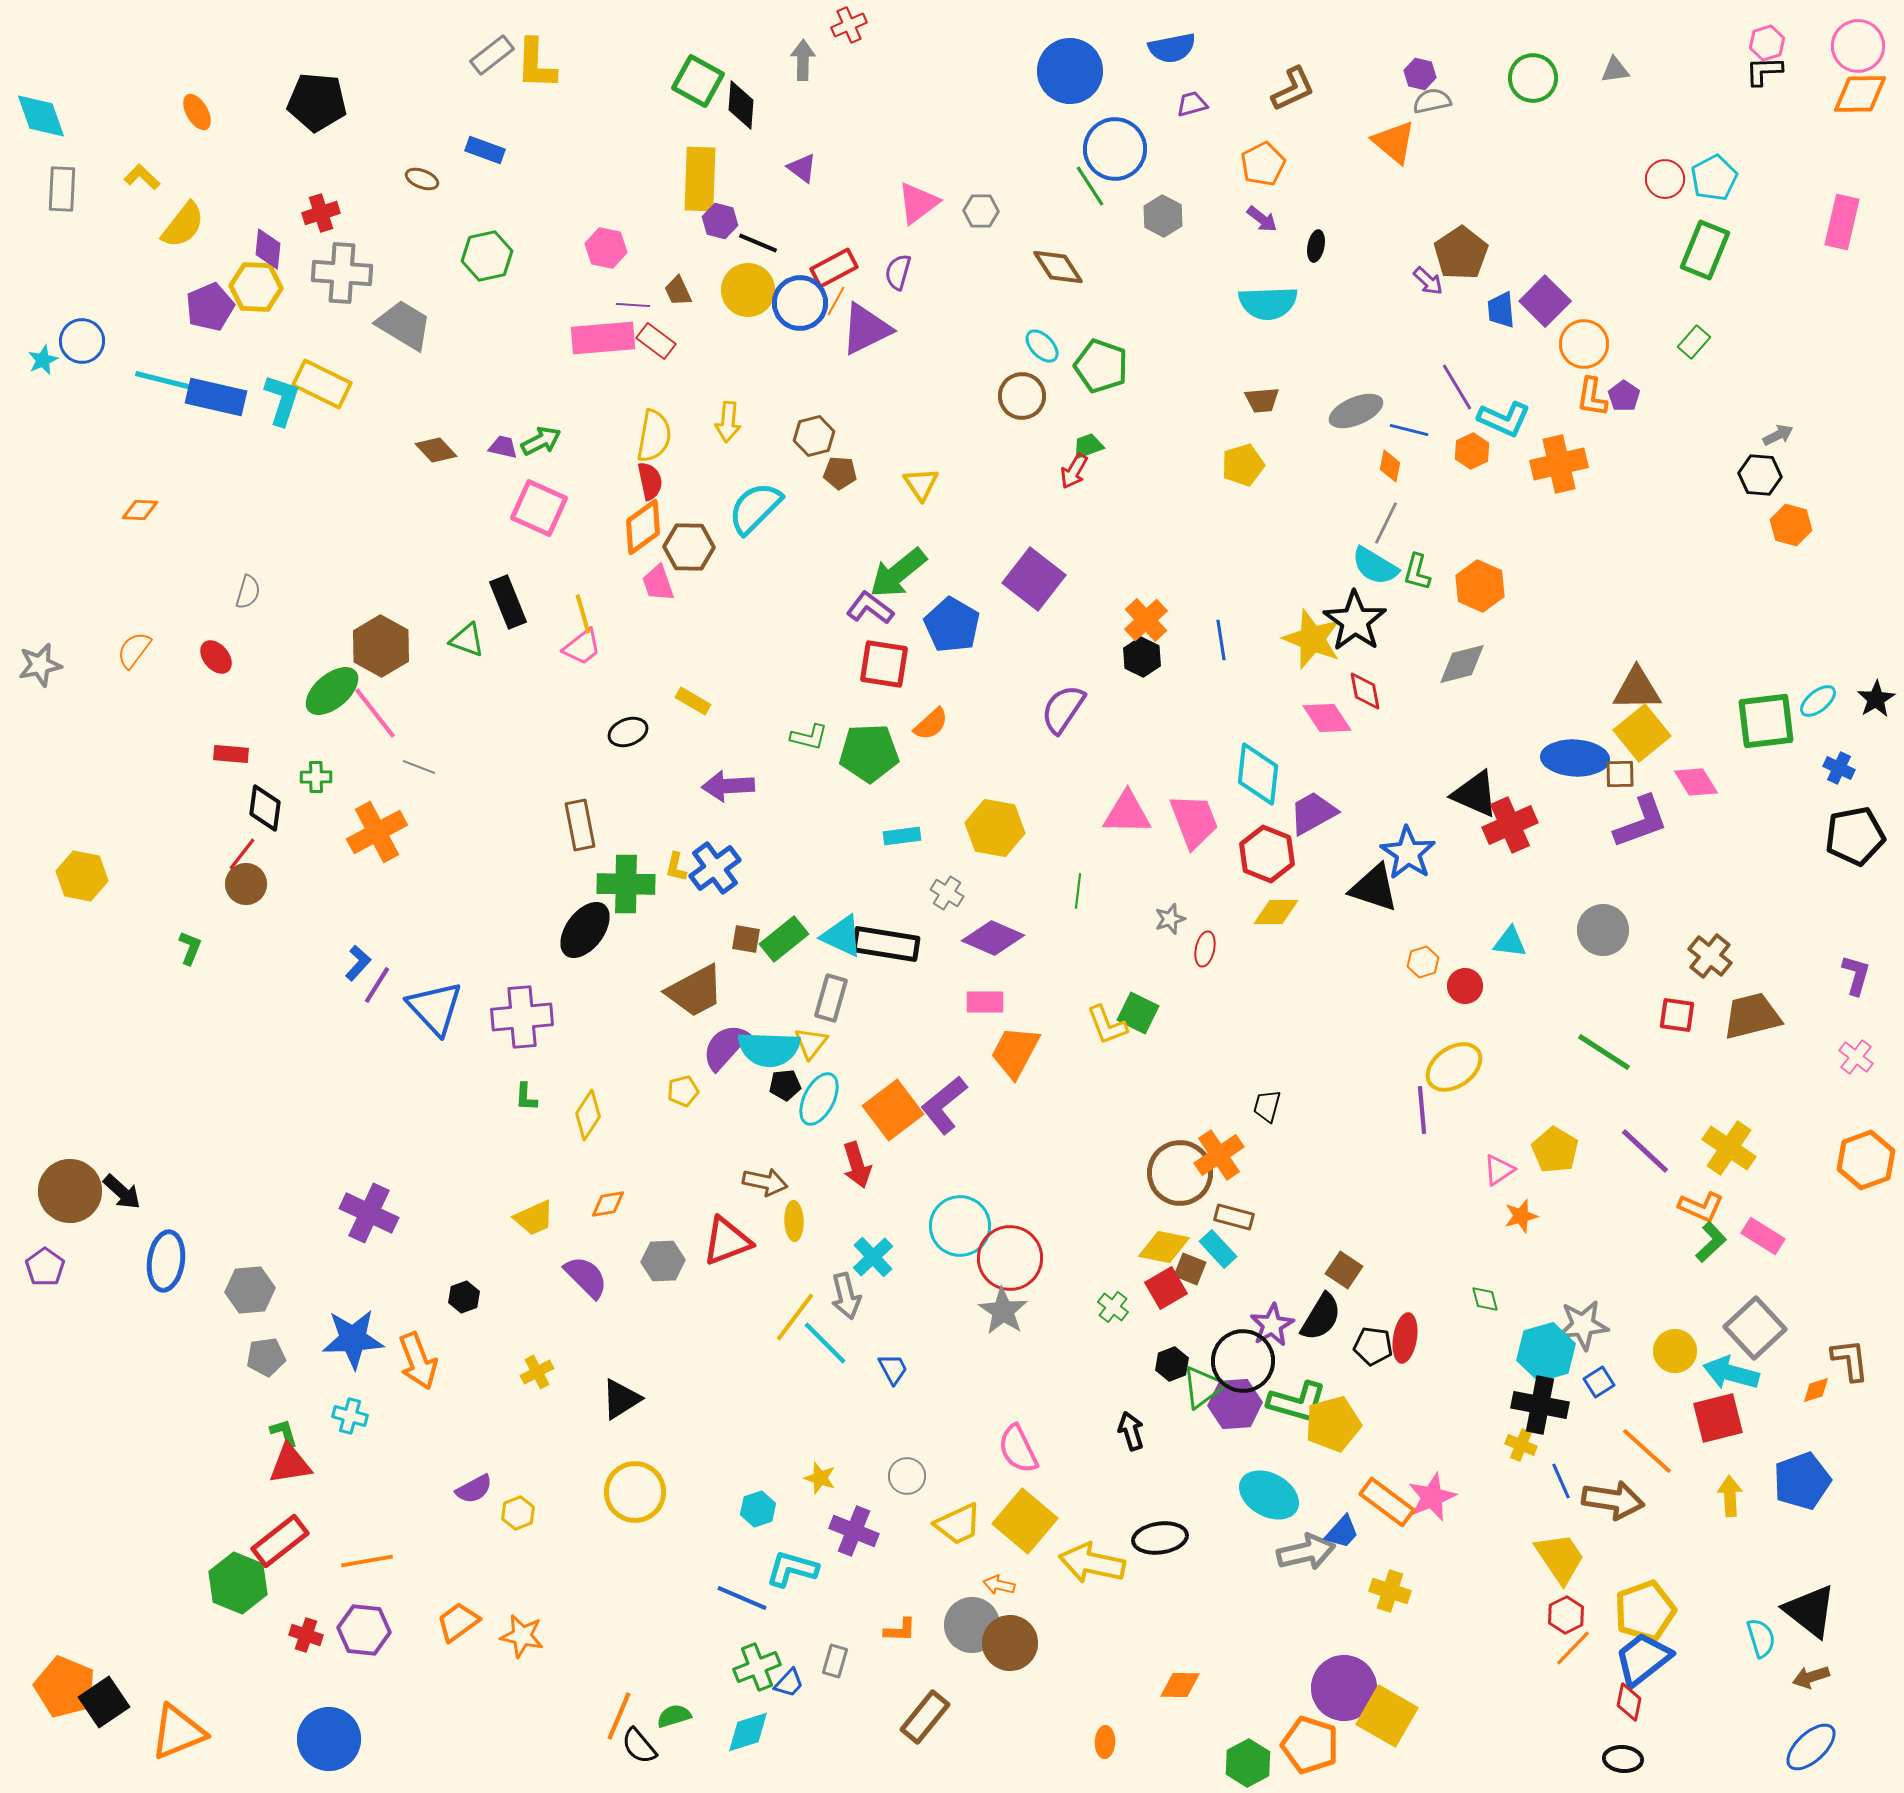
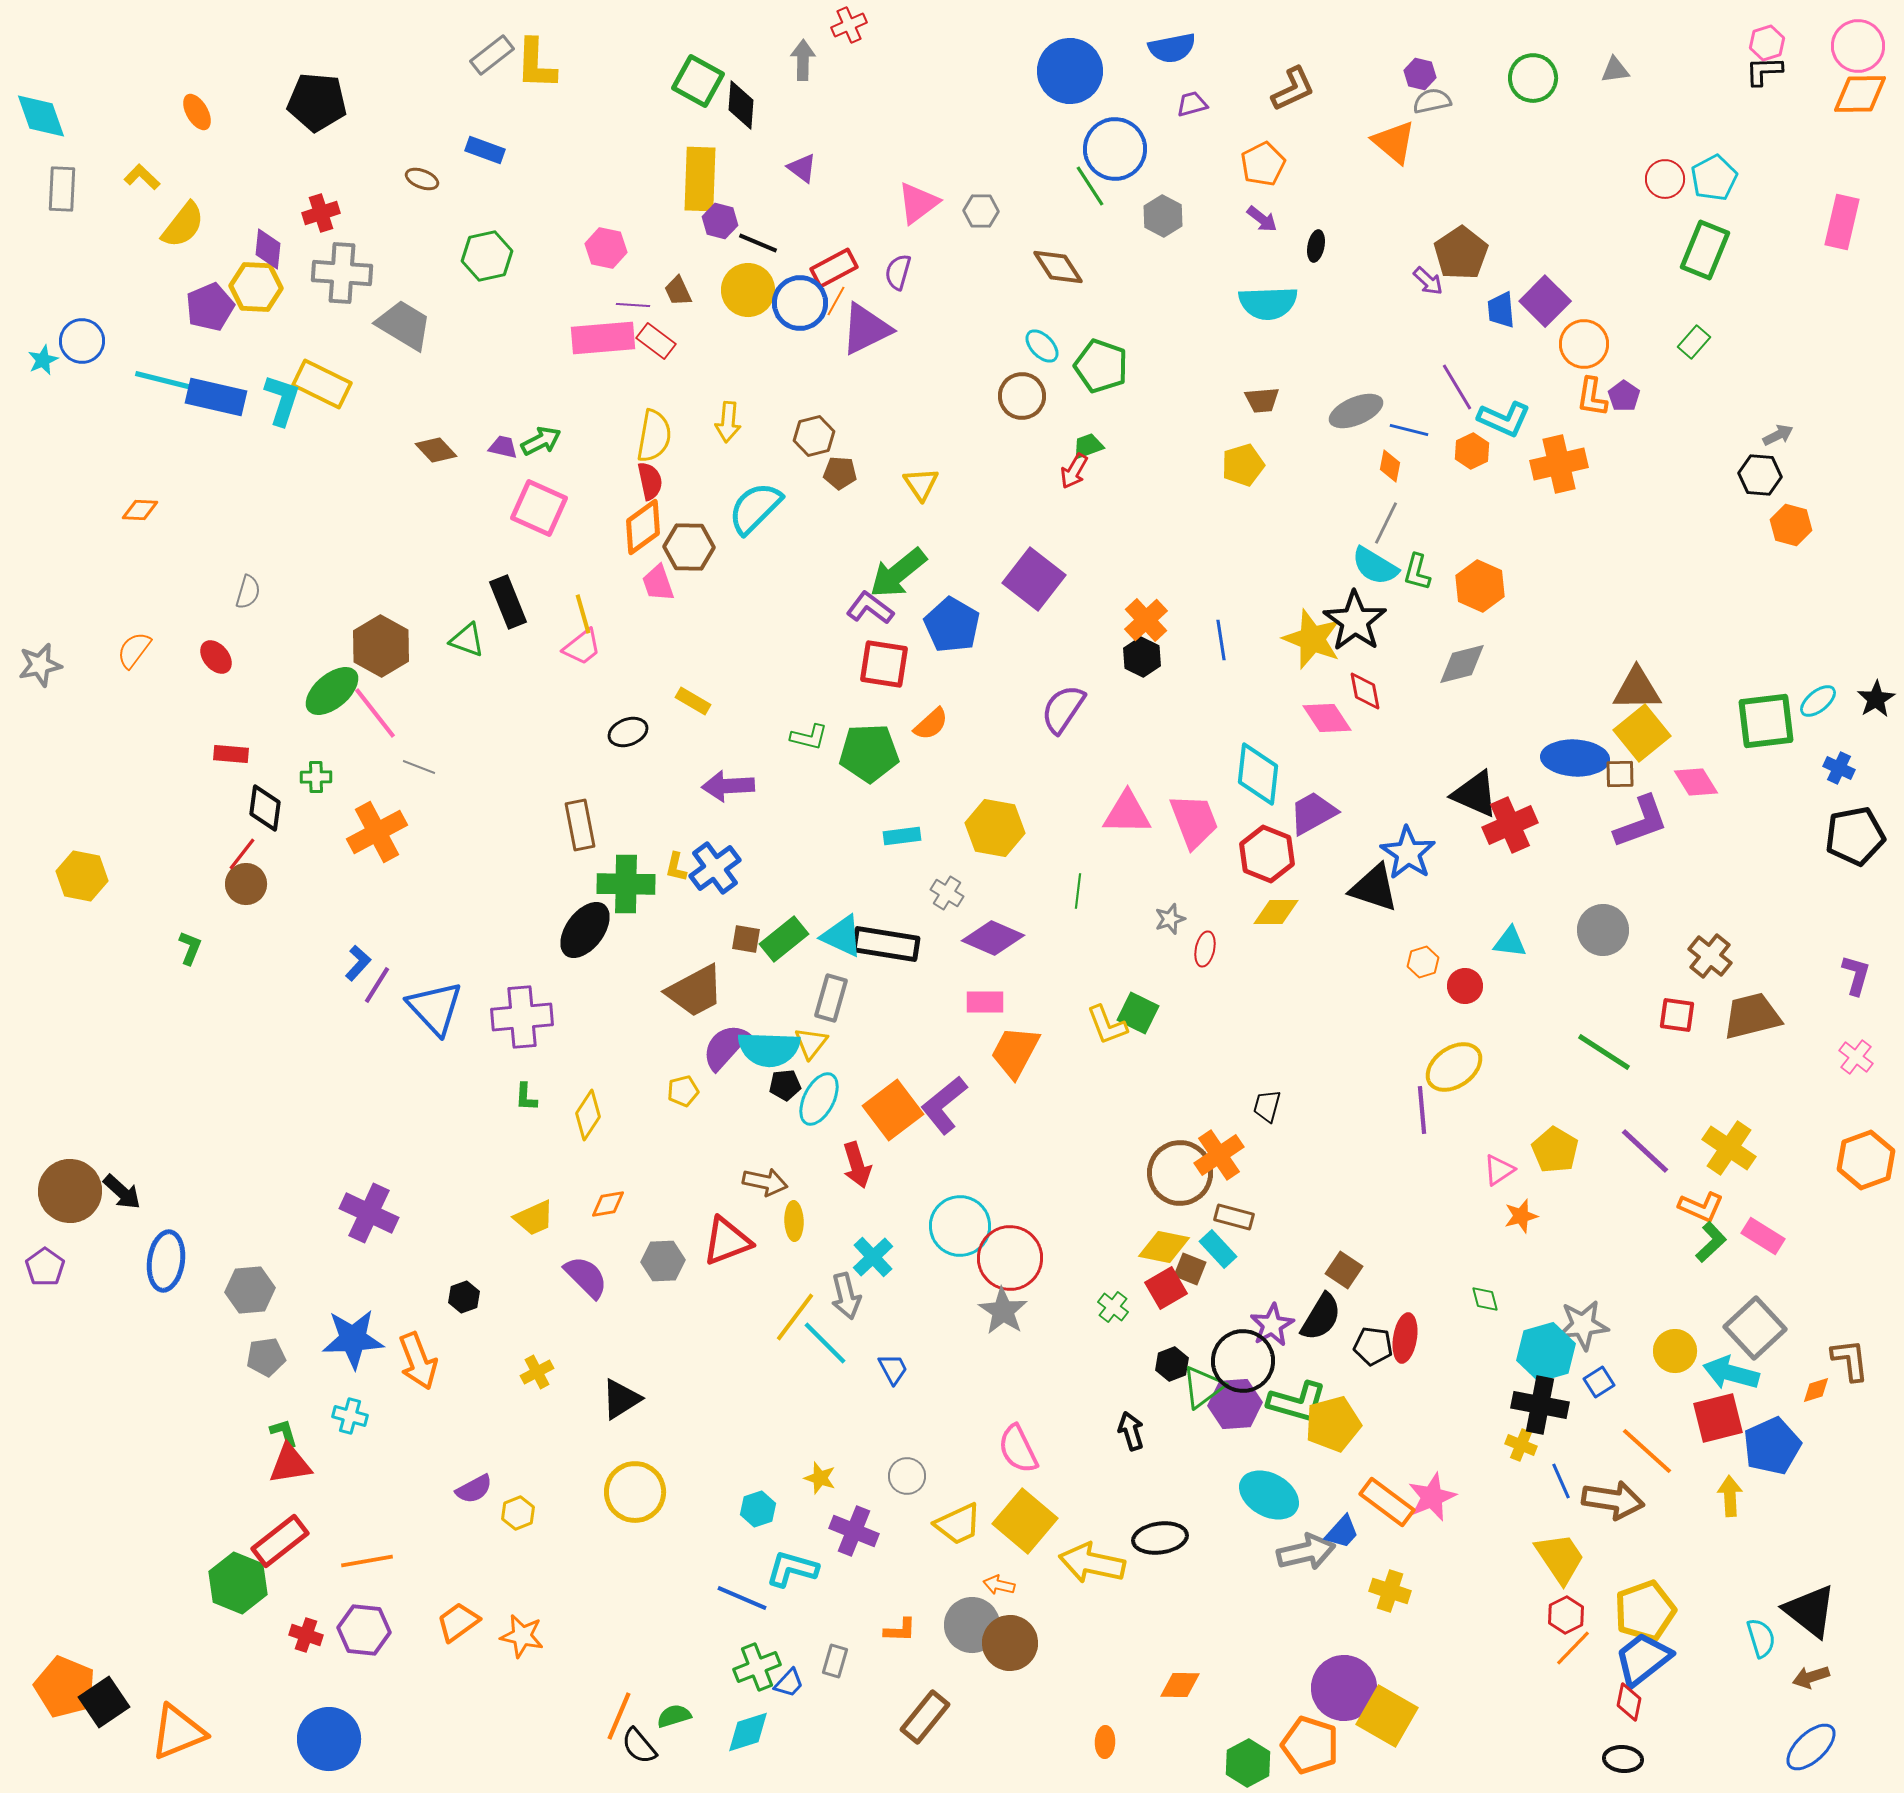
blue pentagon at (1802, 1481): moved 30 px left, 35 px up; rotated 4 degrees counterclockwise
